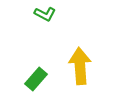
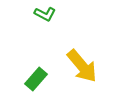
yellow arrow: moved 2 px right; rotated 144 degrees clockwise
